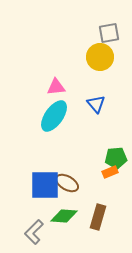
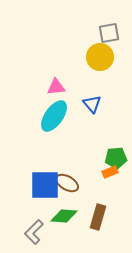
blue triangle: moved 4 px left
